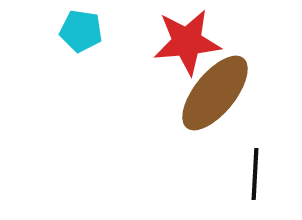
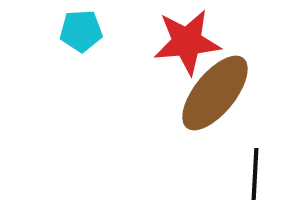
cyan pentagon: rotated 12 degrees counterclockwise
